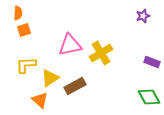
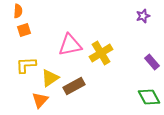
orange semicircle: moved 2 px up
purple rectangle: rotated 28 degrees clockwise
brown rectangle: moved 1 px left
orange triangle: rotated 30 degrees clockwise
